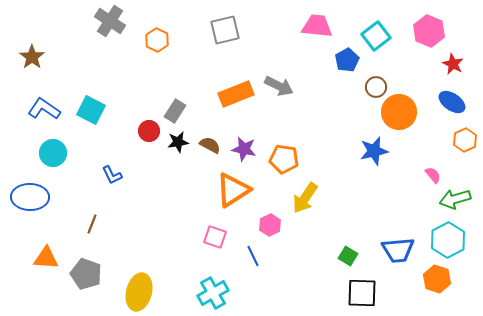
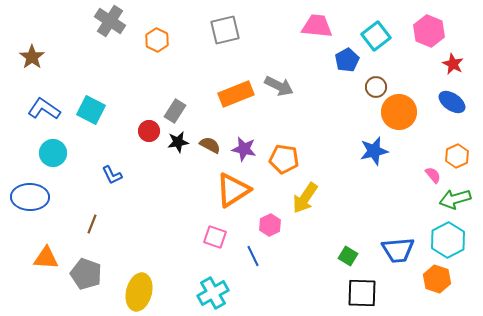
orange hexagon at (465, 140): moved 8 px left, 16 px down
